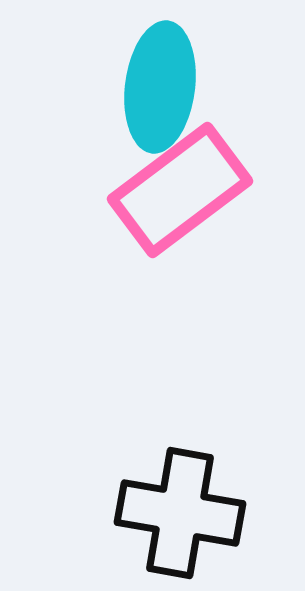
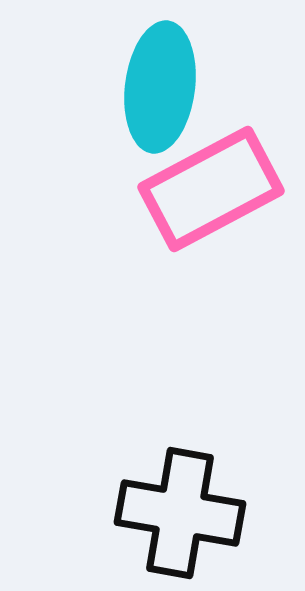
pink rectangle: moved 31 px right, 1 px up; rotated 9 degrees clockwise
